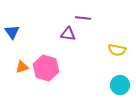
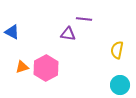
purple line: moved 1 px right, 1 px down
blue triangle: rotated 28 degrees counterclockwise
yellow semicircle: rotated 90 degrees clockwise
pink hexagon: rotated 15 degrees clockwise
